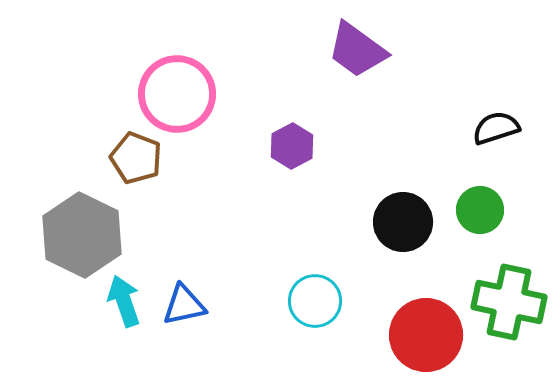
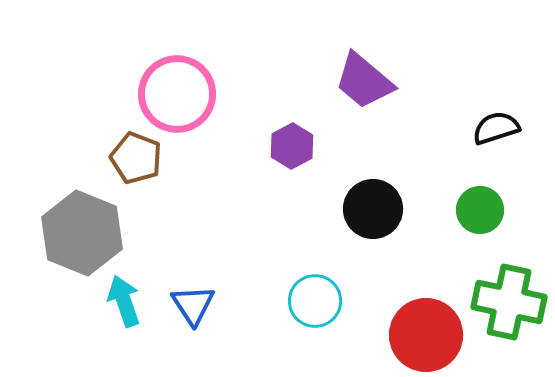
purple trapezoid: moved 7 px right, 31 px down; rotated 4 degrees clockwise
black circle: moved 30 px left, 13 px up
gray hexagon: moved 2 px up; rotated 4 degrees counterclockwise
blue triangle: moved 9 px right; rotated 51 degrees counterclockwise
